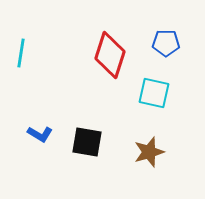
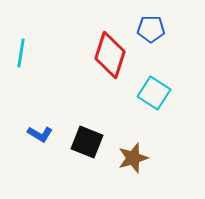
blue pentagon: moved 15 px left, 14 px up
cyan square: rotated 20 degrees clockwise
black square: rotated 12 degrees clockwise
brown star: moved 16 px left, 6 px down
